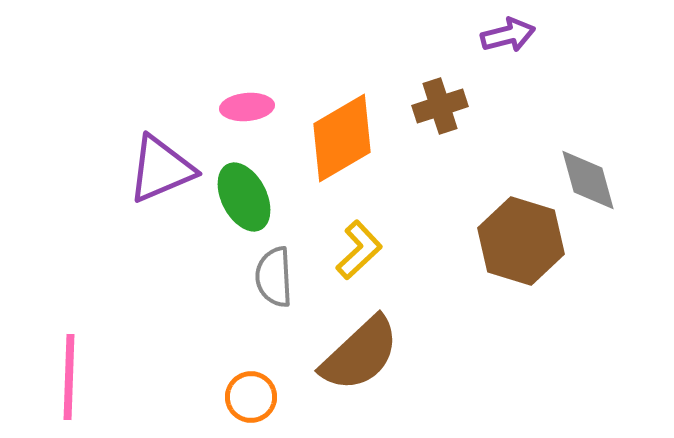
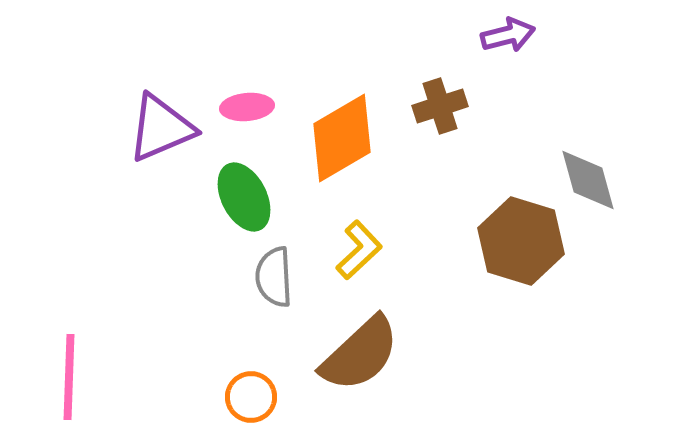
purple triangle: moved 41 px up
